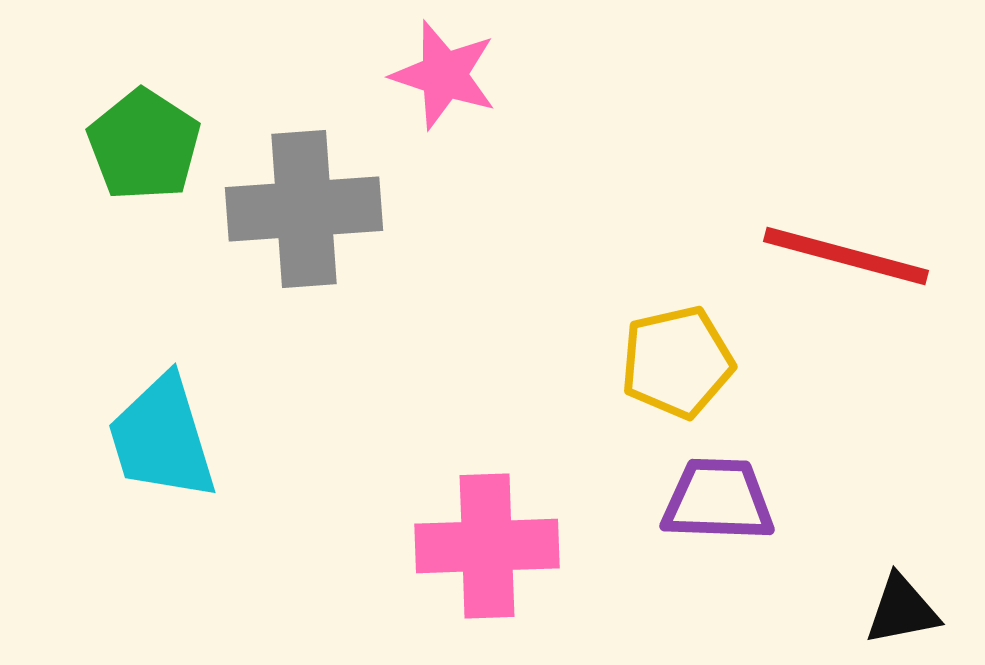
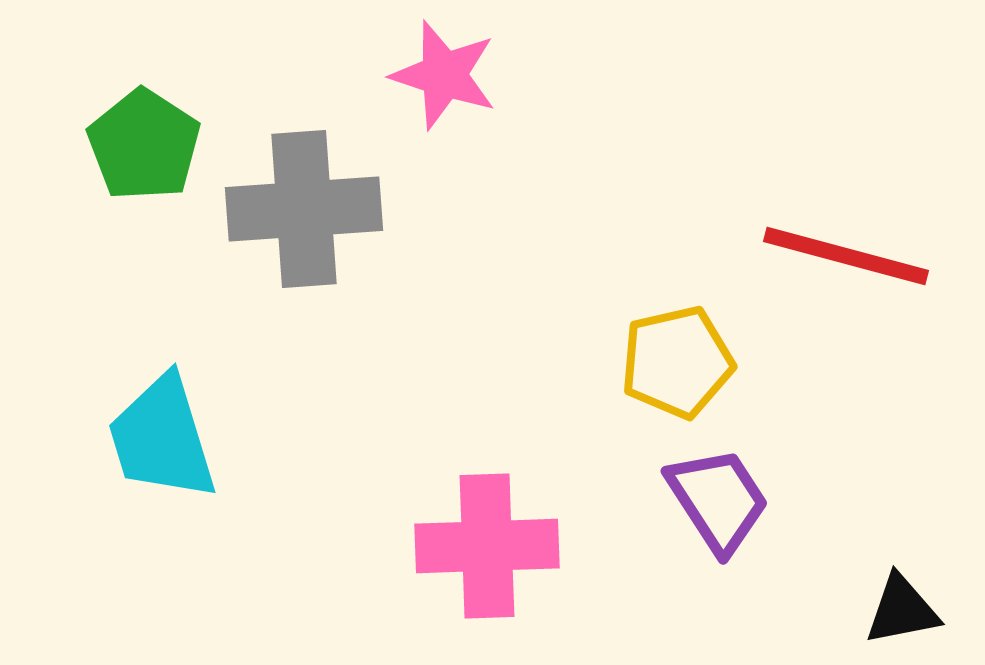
purple trapezoid: rotated 55 degrees clockwise
